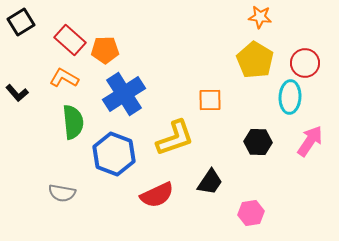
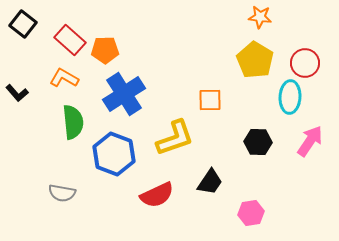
black square: moved 2 px right, 2 px down; rotated 20 degrees counterclockwise
